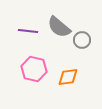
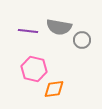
gray semicircle: rotated 30 degrees counterclockwise
orange diamond: moved 14 px left, 12 px down
